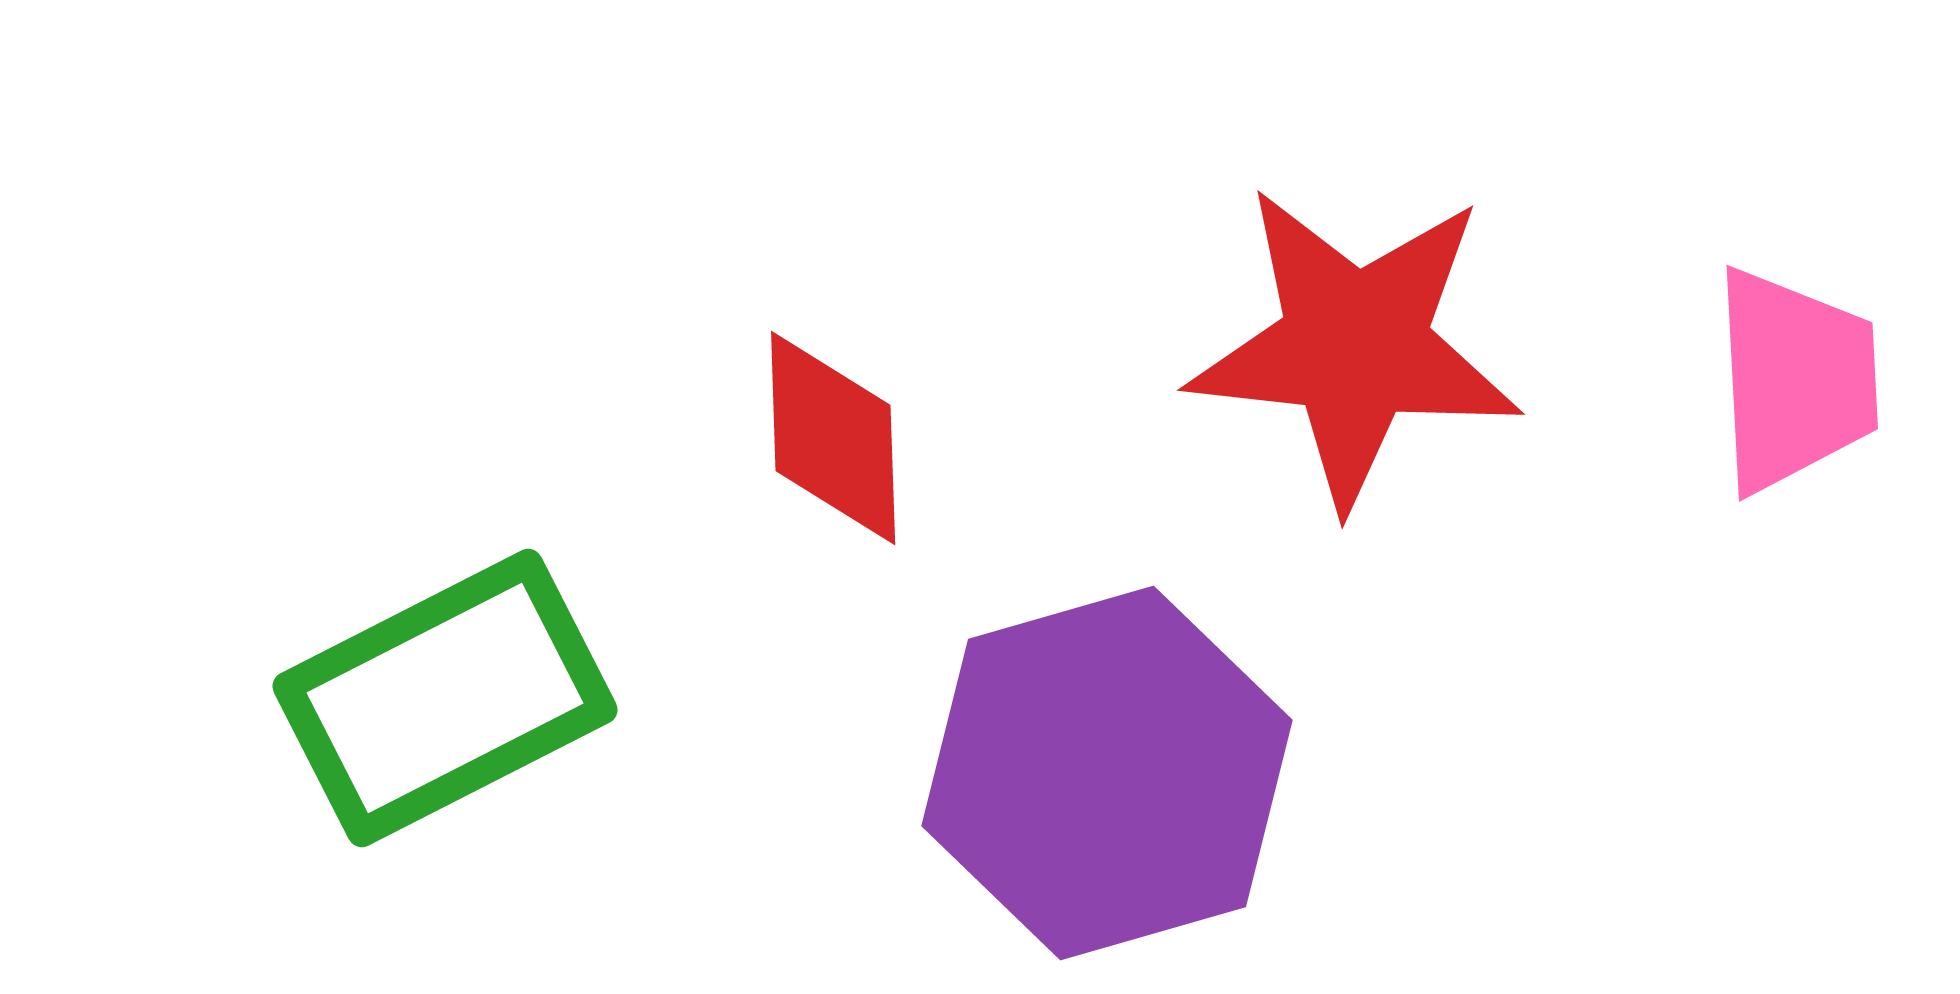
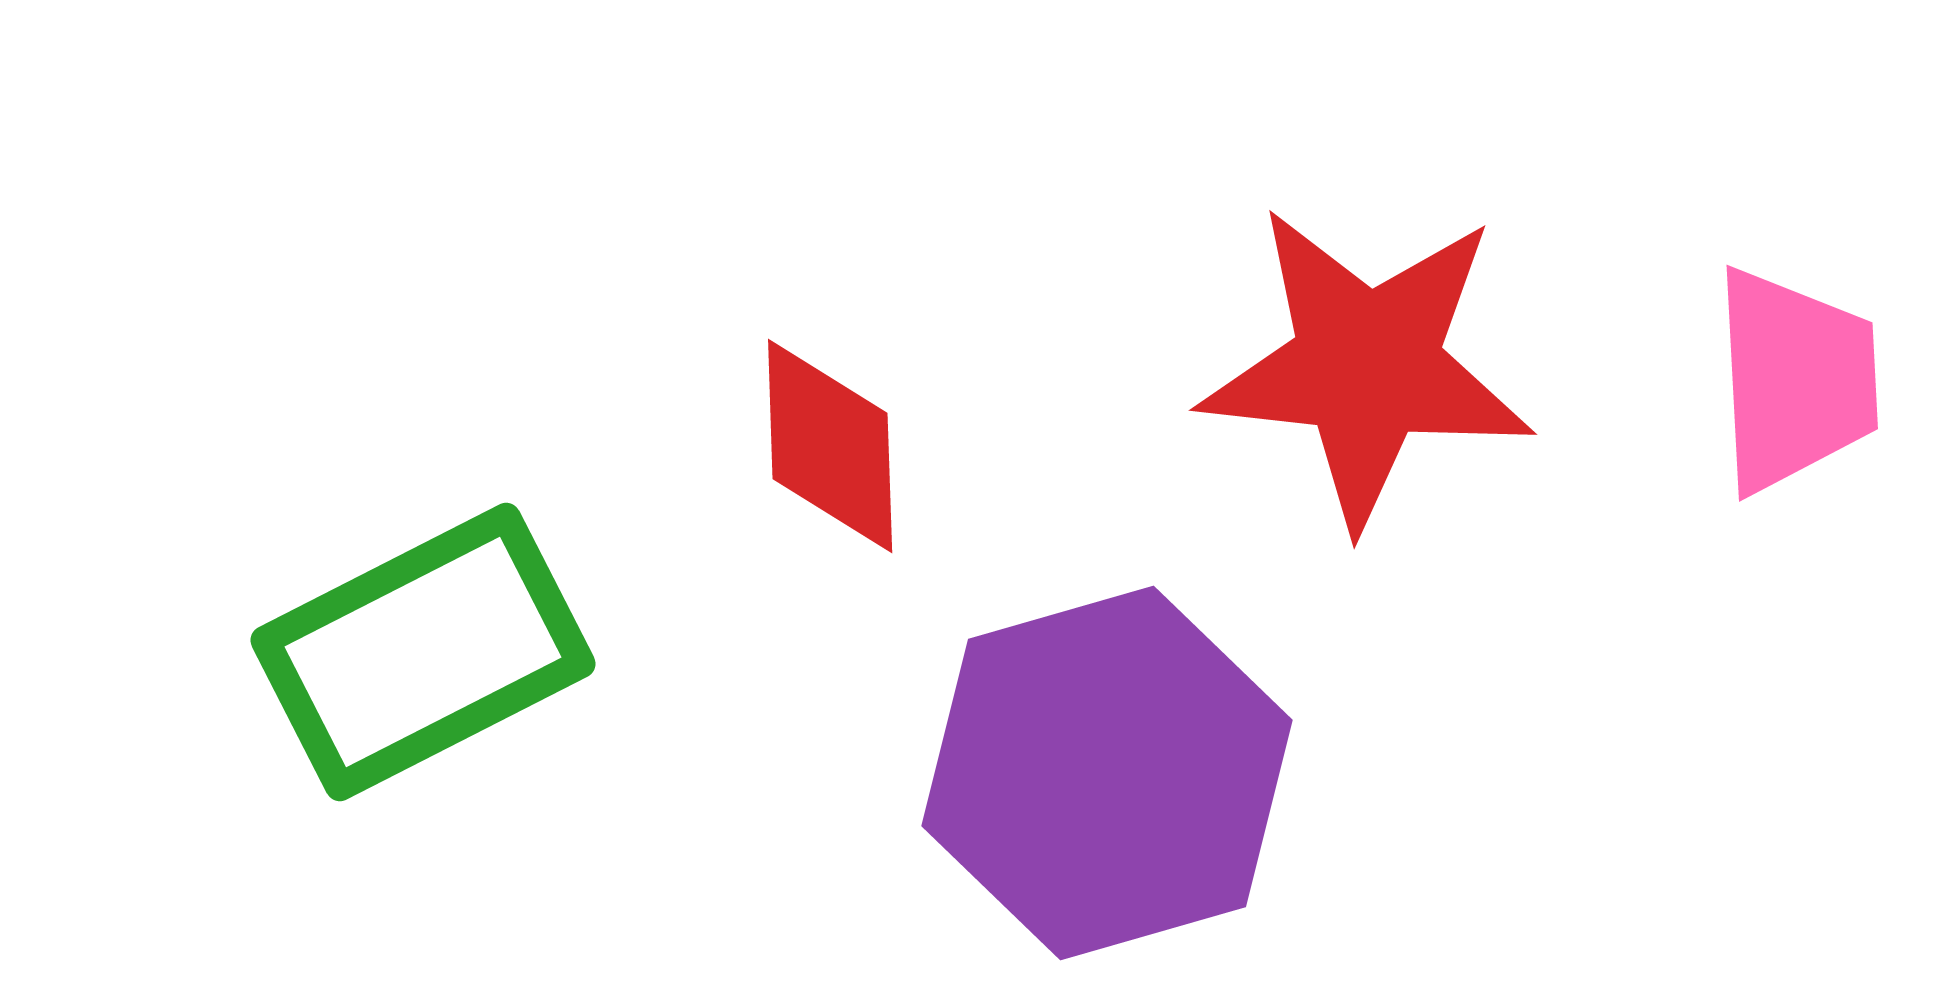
red star: moved 12 px right, 20 px down
red diamond: moved 3 px left, 8 px down
green rectangle: moved 22 px left, 46 px up
